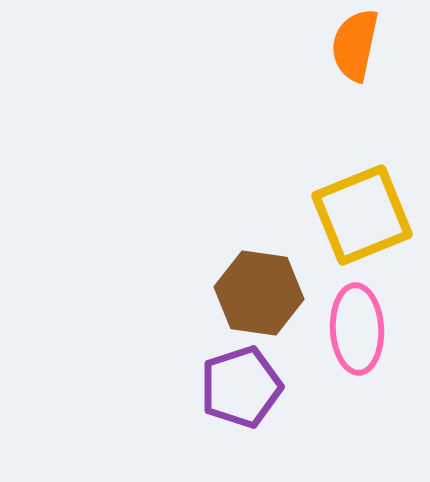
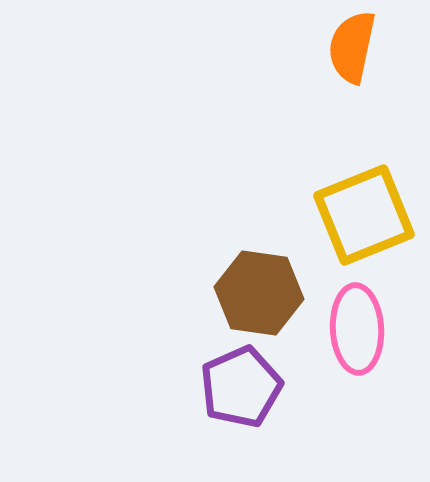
orange semicircle: moved 3 px left, 2 px down
yellow square: moved 2 px right
purple pentagon: rotated 6 degrees counterclockwise
